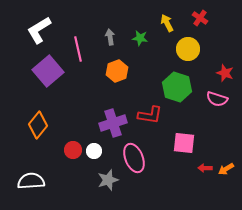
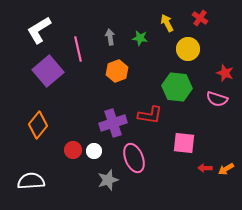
green hexagon: rotated 12 degrees counterclockwise
